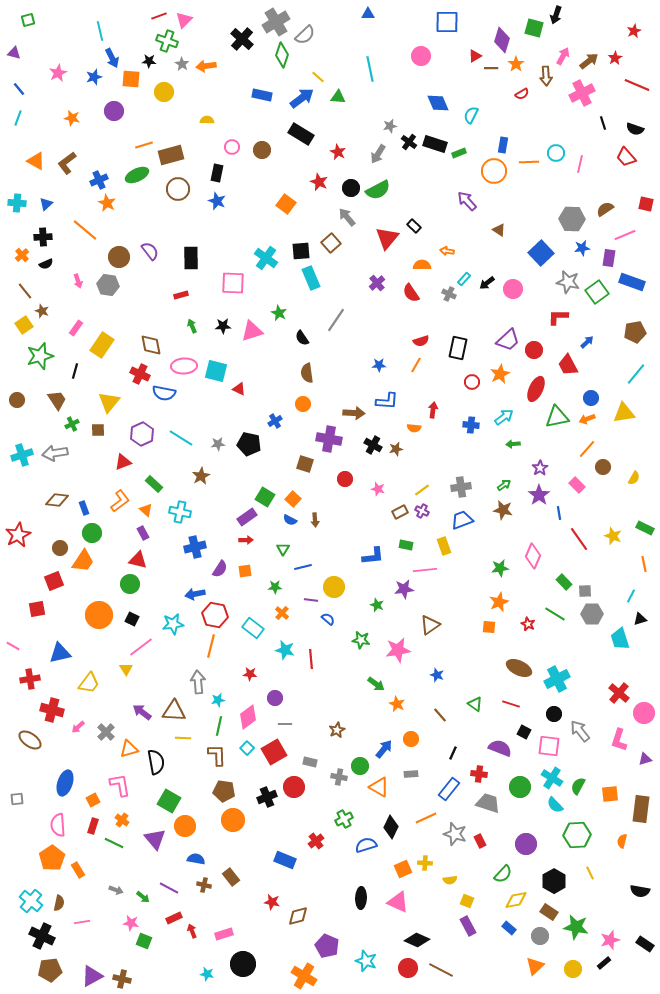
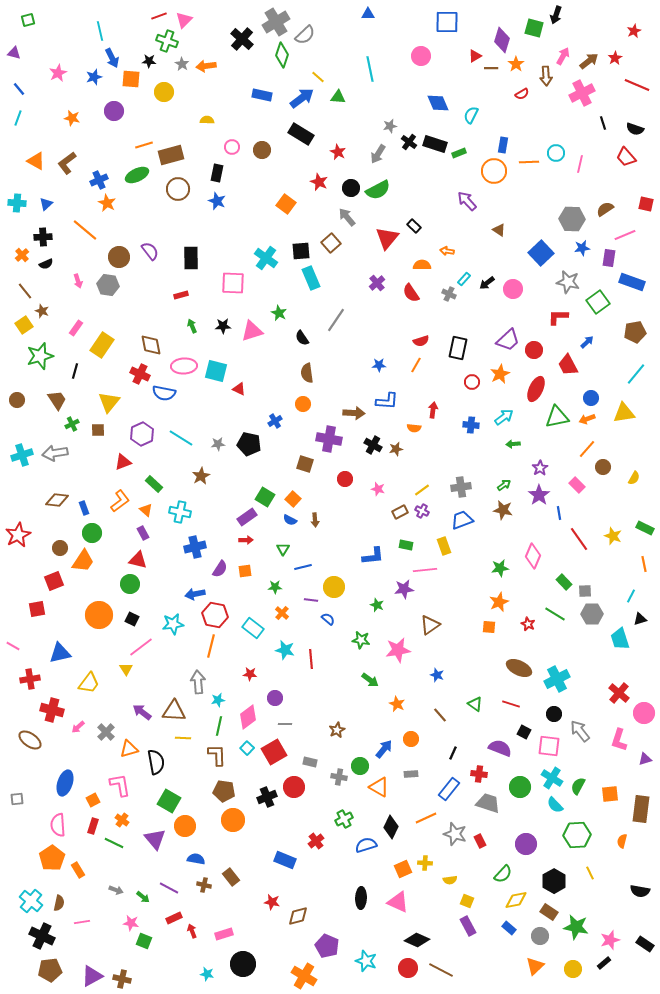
green square at (597, 292): moved 1 px right, 10 px down
green arrow at (376, 684): moved 6 px left, 4 px up
